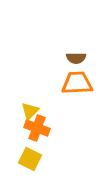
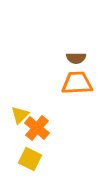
yellow triangle: moved 10 px left, 4 px down
orange cross: rotated 20 degrees clockwise
